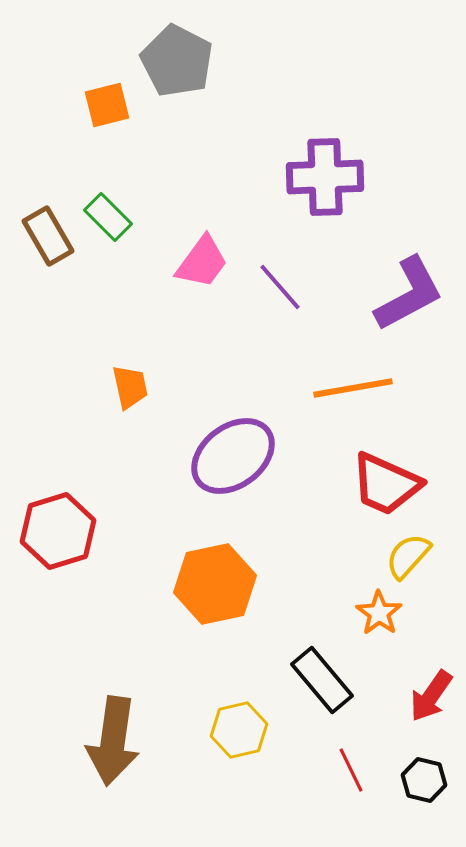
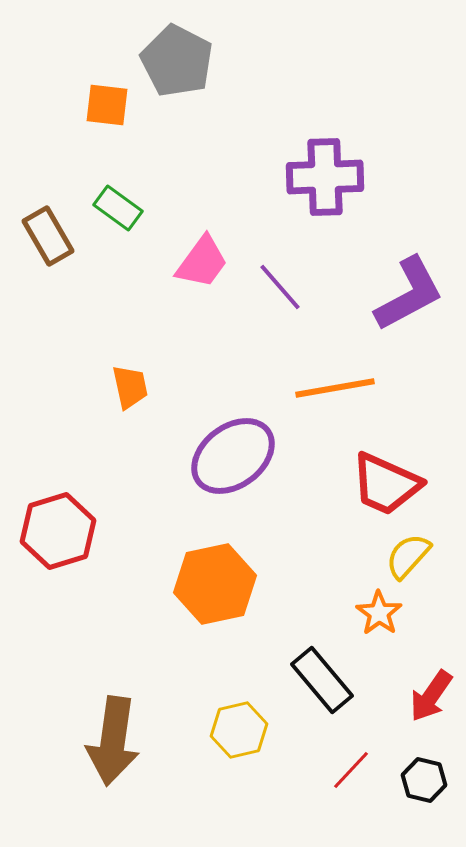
orange square: rotated 21 degrees clockwise
green rectangle: moved 10 px right, 9 px up; rotated 9 degrees counterclockwise
orange line: moved 18 px left
red line: rotated 69 degrees clockwise
